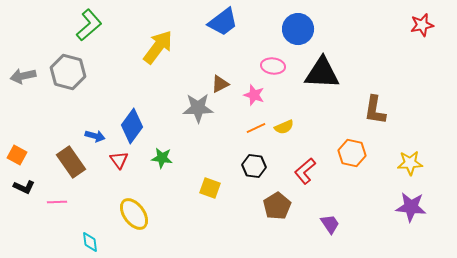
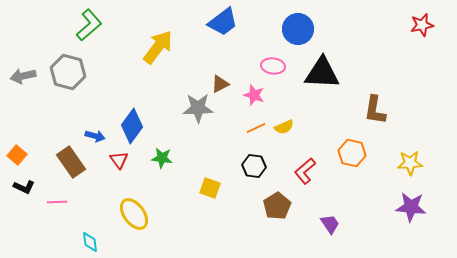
orange square: rotated 12 degrees clockwise
